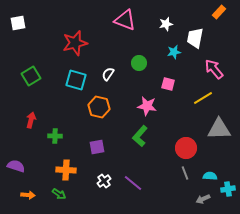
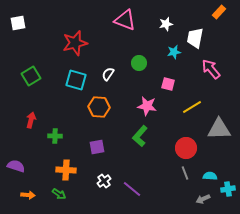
pink arrow: moved 3 px left
yellow line: moved 11 px left, 9 px down
orange hexagon: rotated 10 degrees counterclockwise
purple line: moved 1 px left, 6 px down
